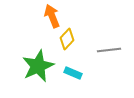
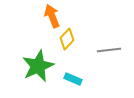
cyan rectangle: moved 6 px down
